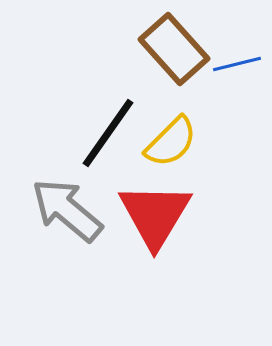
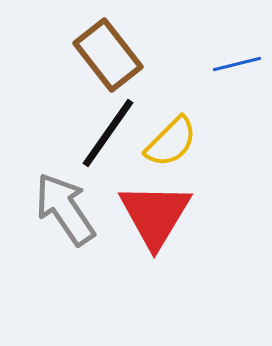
brown rectangle: moved 66 px left, 6 px down; rotated 4 degrees clockwise
gray arrow: moved 2 px left, 1 px up; rotated 16 degrees clockwise
